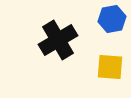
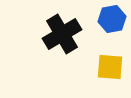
black cross: moved 4 px right, 6 px up
